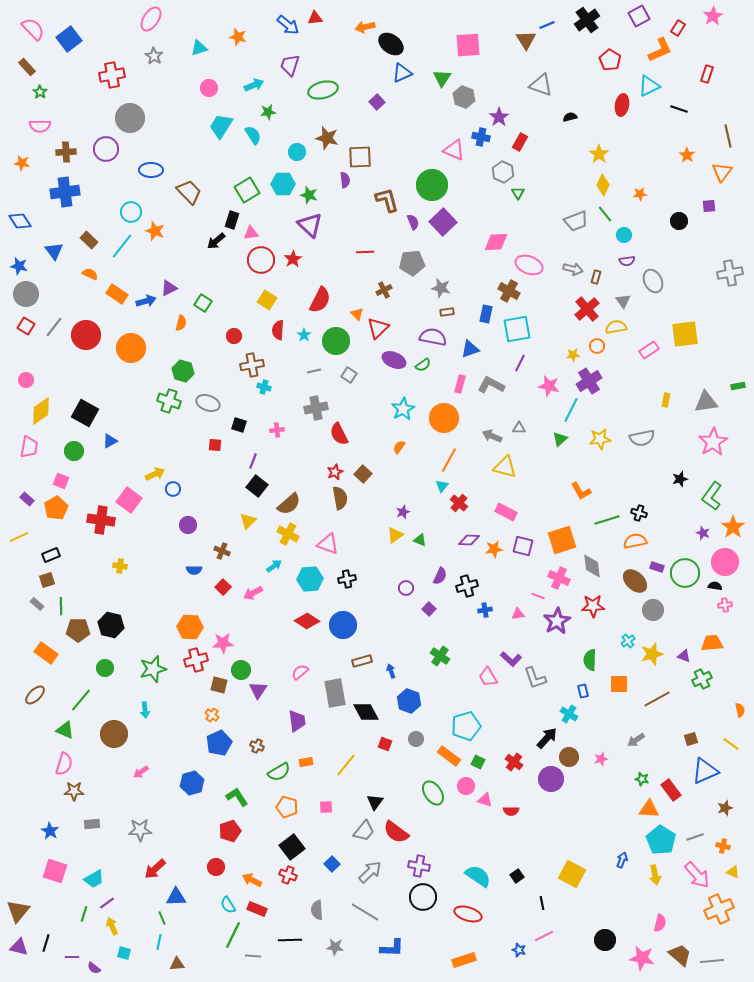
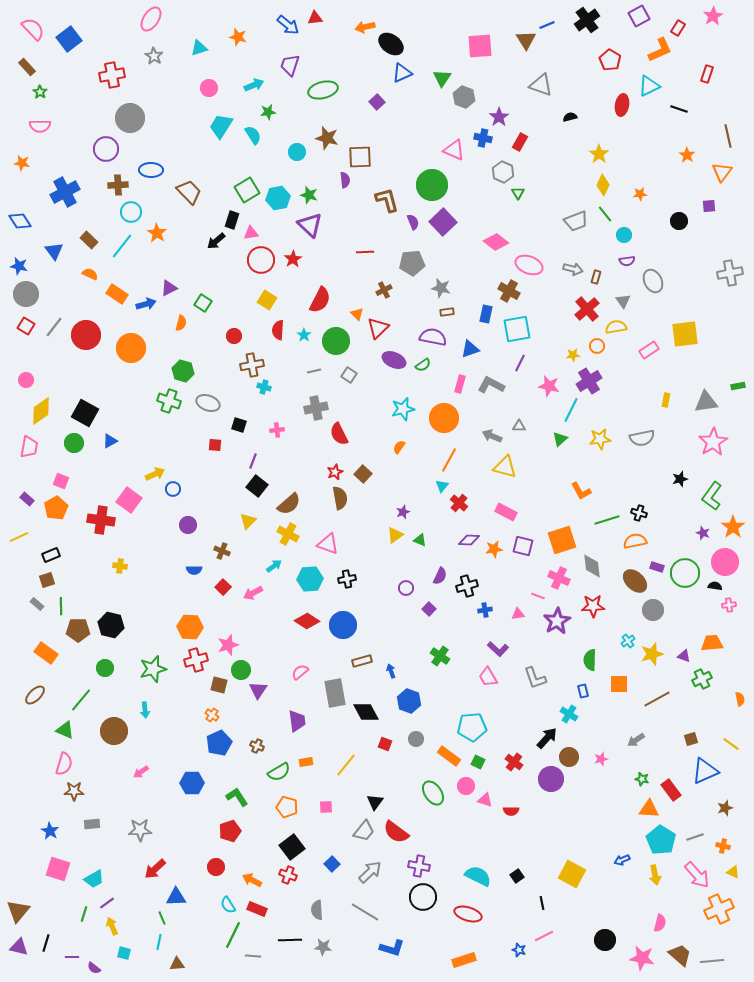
pink square at (468, 45): moved 12 px right, 1 px down
blue cross at (481, 137): moved 2 px right, 1 px down
brown cross at (66, 152): moved 52 px right, 33 px down
cyan hexagon at (283, 184): moved 5 px left, 14 px down; rotated 10 degrees counterclockwise
blue cross at (65, 192): rotated 20 degrees counterclockwise
orange star at (155, 231): moved 2 px right, 2 px down; rotated 12 degrees clockwise
pink diamond at (496, 242): rotated 40 degrees clockwise
blue arrow at (146, 301): moved 3 px down
cyan star at (403, 409): rotated 15 degrees clockwise
gray triangle at (519, 428): moved 2 px up
green circle at (74, 451): moved 8 px up
pink cross at (725, 605): moved 4 px right
pink star at (223, 643): moved 5 px right, 2 px down; rotated 15 degrees counterclockwise
purple L-shape at (511, 659): moved 13 px left, 10 px up
orange semicircle at (740, 710): moved 11 px up
cyan pentagon at (466, 726): moved 6 px right, 1 px down; rotated 12 degrees clockwise
brown circle at (114, 734): moved 3 px up
blue hexagon at (192, 783): rotated 15 degrees clockwise
blue arrow at (622, 860): rotated 133 degrees counterclockwise
pink square at (55, 871): moved 3 px right, 2 px up
cyan semicircle at (478, 876): rotated 8 degrees counterclockwise
gray star at (335, 947): moved 12 px left
blue L-shape at (392, 948): rotated 15 degrees clockwise
